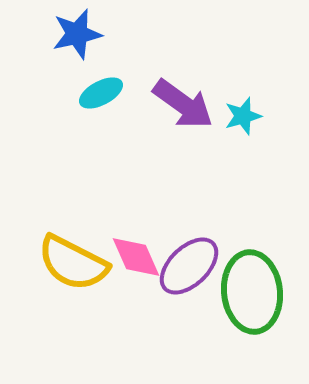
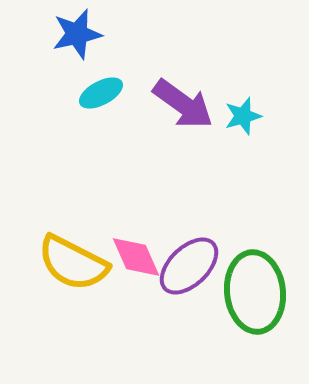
green ellipse: moved 3 px right
